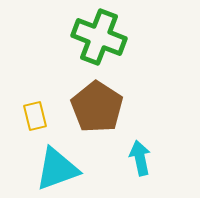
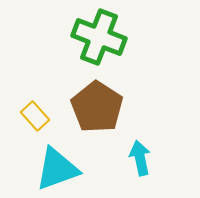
yellow rectangle: rotated 28 degrees counterclockwise
